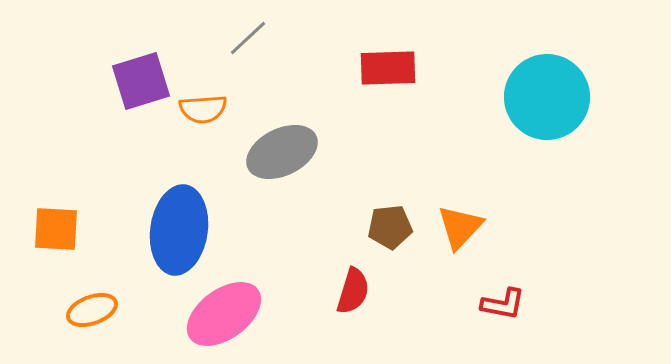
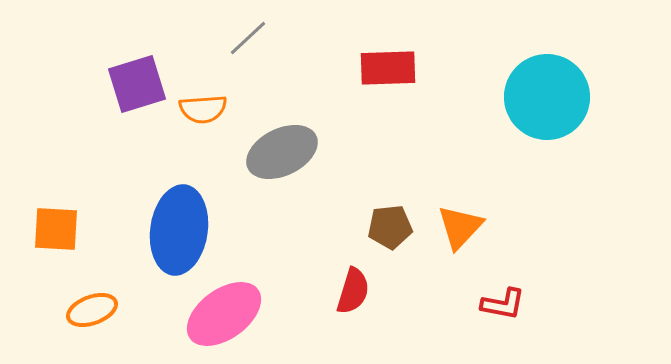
purple square: moved 4 px left, 3 px down
